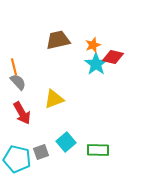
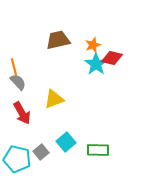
red diamond: moved 1 px left, 1 px down
gray square: rotated 21 degrees counterclockwise
